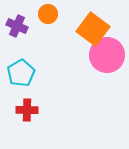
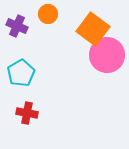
red cross: moved 3 px down; rotated 10 degrees clockwise
